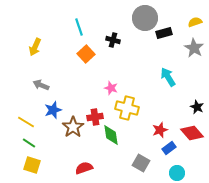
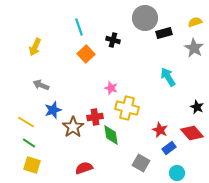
red star: rotated 28 degrees counterclockwise
